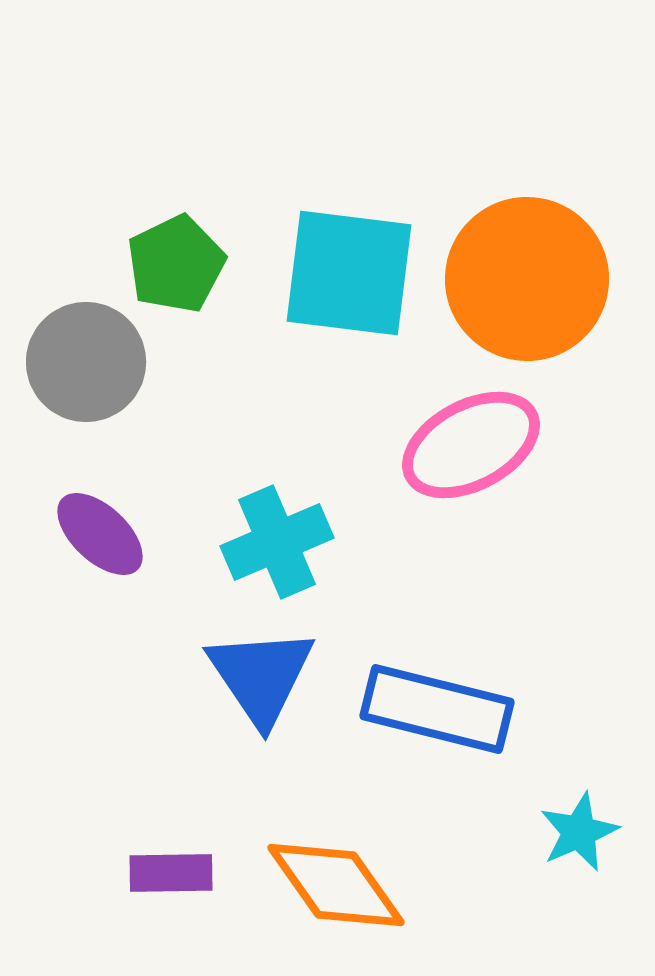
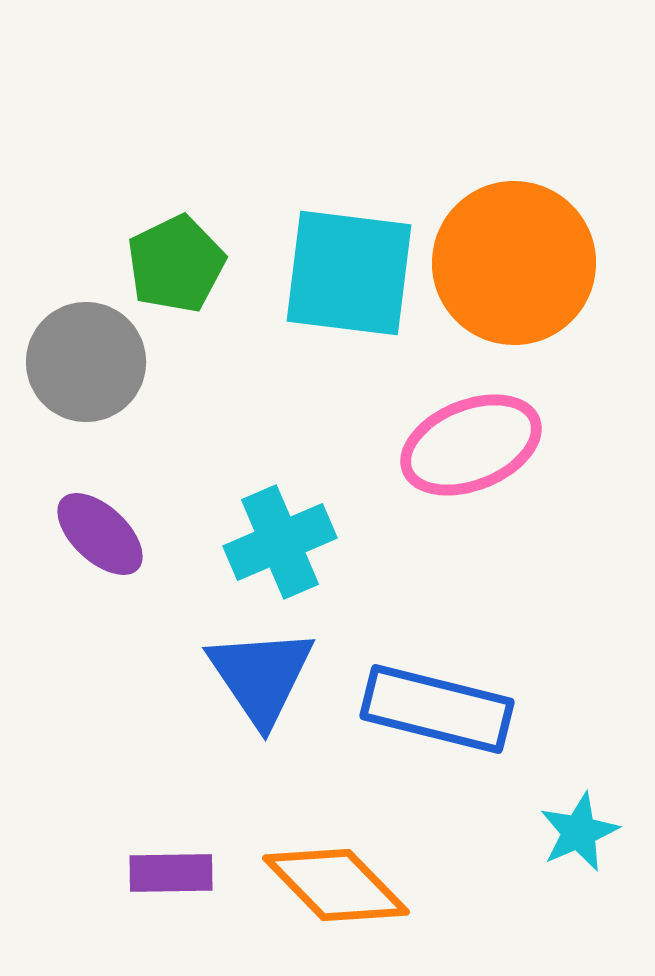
orange circle: moved 13 px left, 16 px up
pink ellipse: rotated 6 degrees clockwise
cyan cross: moved 3 px right
orange diamond: rotated 9 degrees counterclockwise
